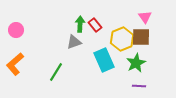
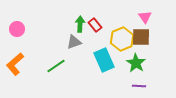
pink circle: moved 1 px right, 1 px up
green star: rotated 12 degrees counterclockwise
green line: moved 6 px up; rotated 24 degrees clockwise
